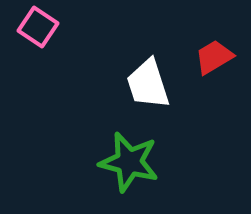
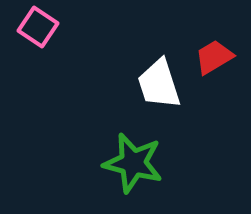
white trapezoid: moved 11 px right
green star: moved 4 px right, 1 px down
